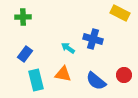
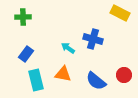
blue rectangle: moved 1 px right
